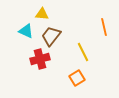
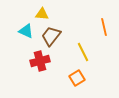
red cross: moved 2 px down
